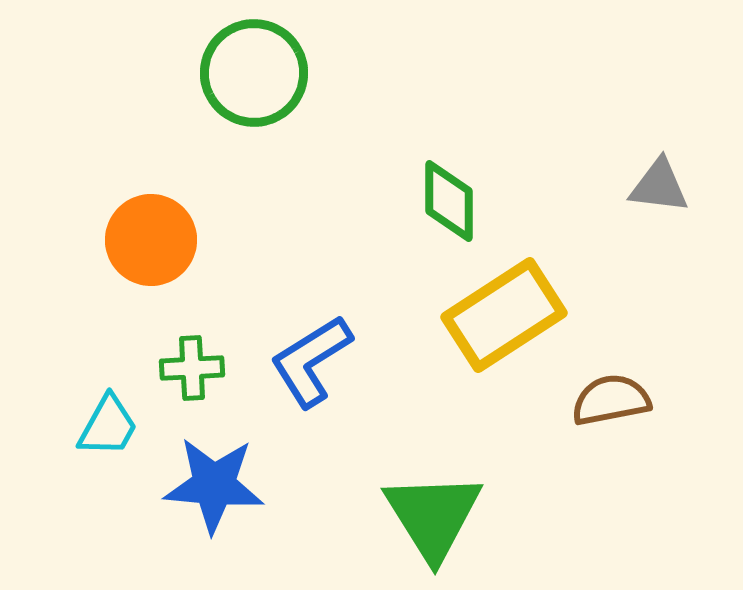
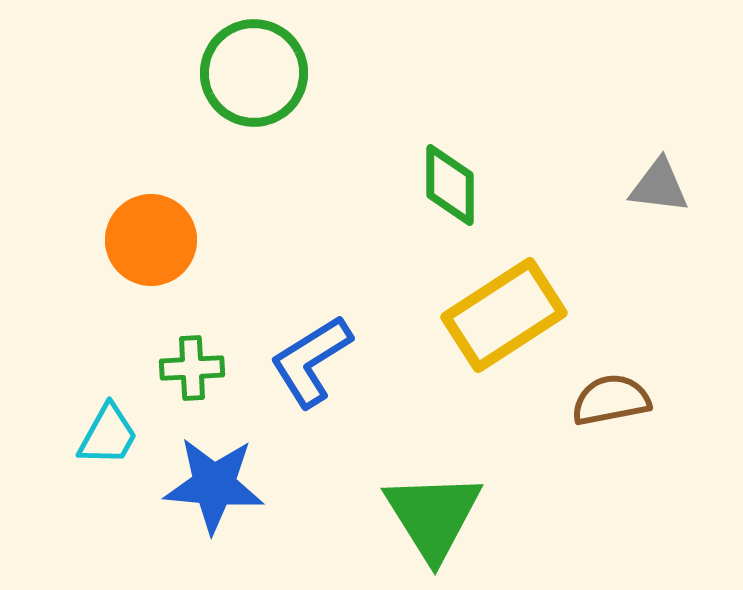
green diamond: moved 1 px right, 16 px up
cyan trapezoid: moved 9 px down
